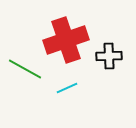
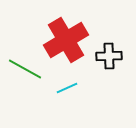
red cross: rotated 12 degrees counterclockwise
